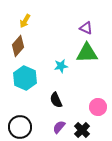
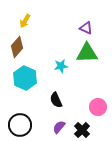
brown diamond: moved 1 px left, 1 px down
black circle: moved 2 px up
